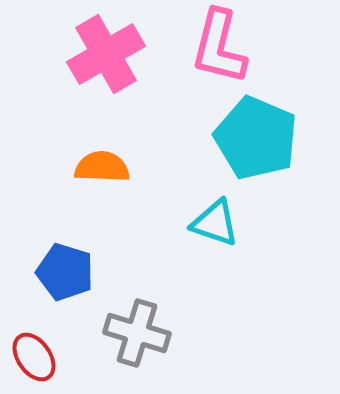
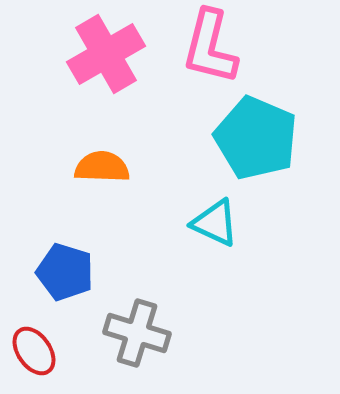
pink L-shape: moved 9 px left
cyan triangle: rotated 6 degrees clockwise
red ellipse: moved 6 px up
